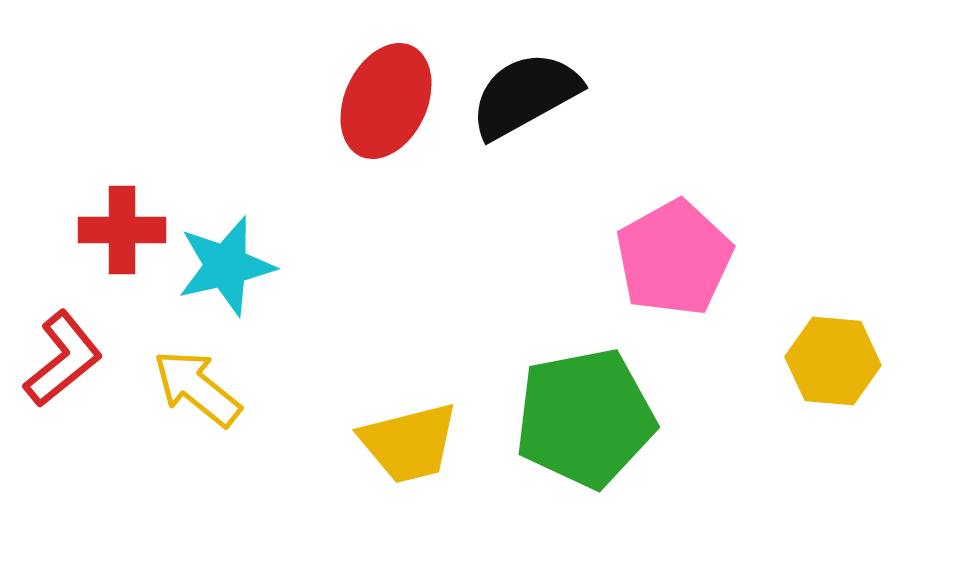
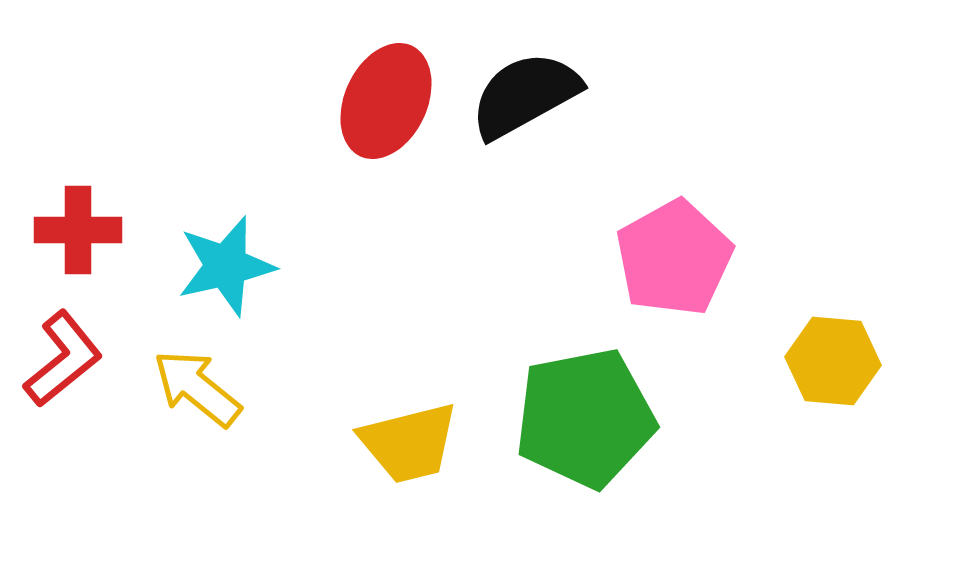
red cross: moved 44 px left
